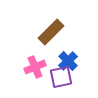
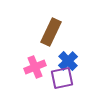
brown rectangle: rotated 20 degrees counterclockwise
purple square: moved 1 px right, 1 px down
